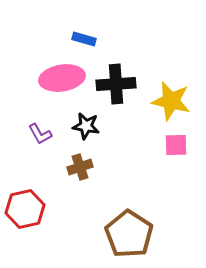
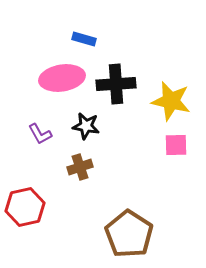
red hexagon: moved 2 px up
